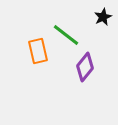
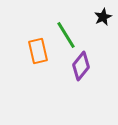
green line: rotated 20 degrees clockwise
purple diamond: moved 4 px left, 1 px up
